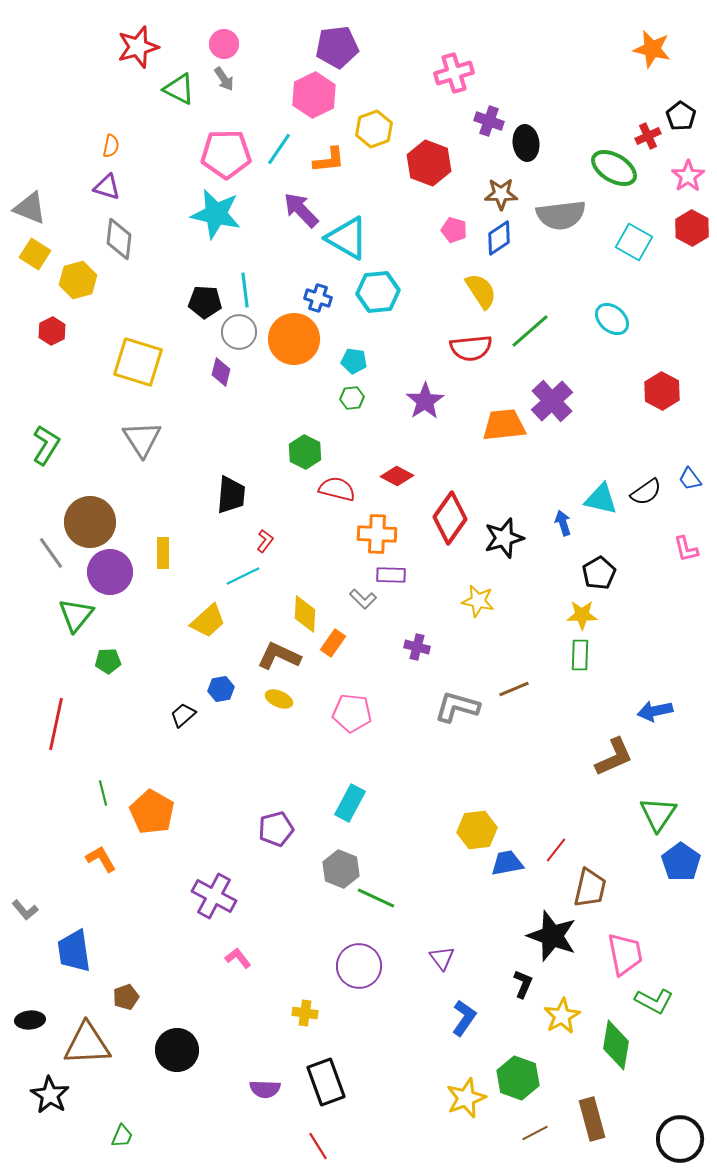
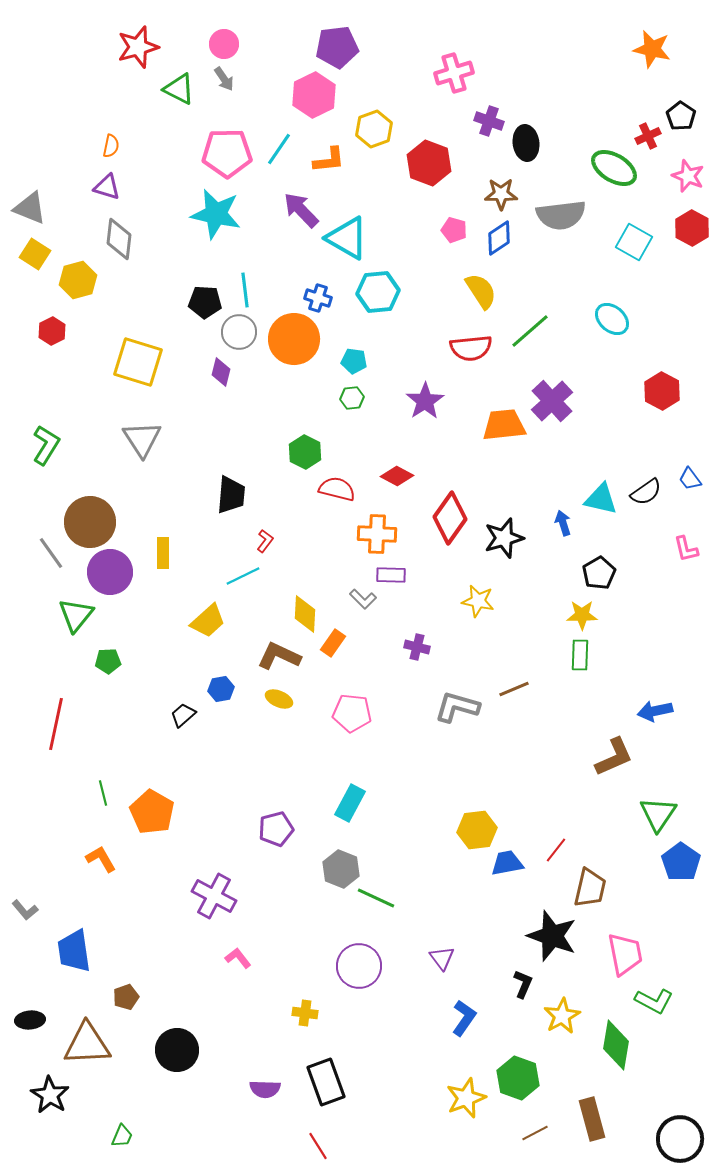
pink pentagon at (226, 154): moved 1 px right, 1 px up
pink star at (688, 176): rotated 16 degrees counterclockwise
